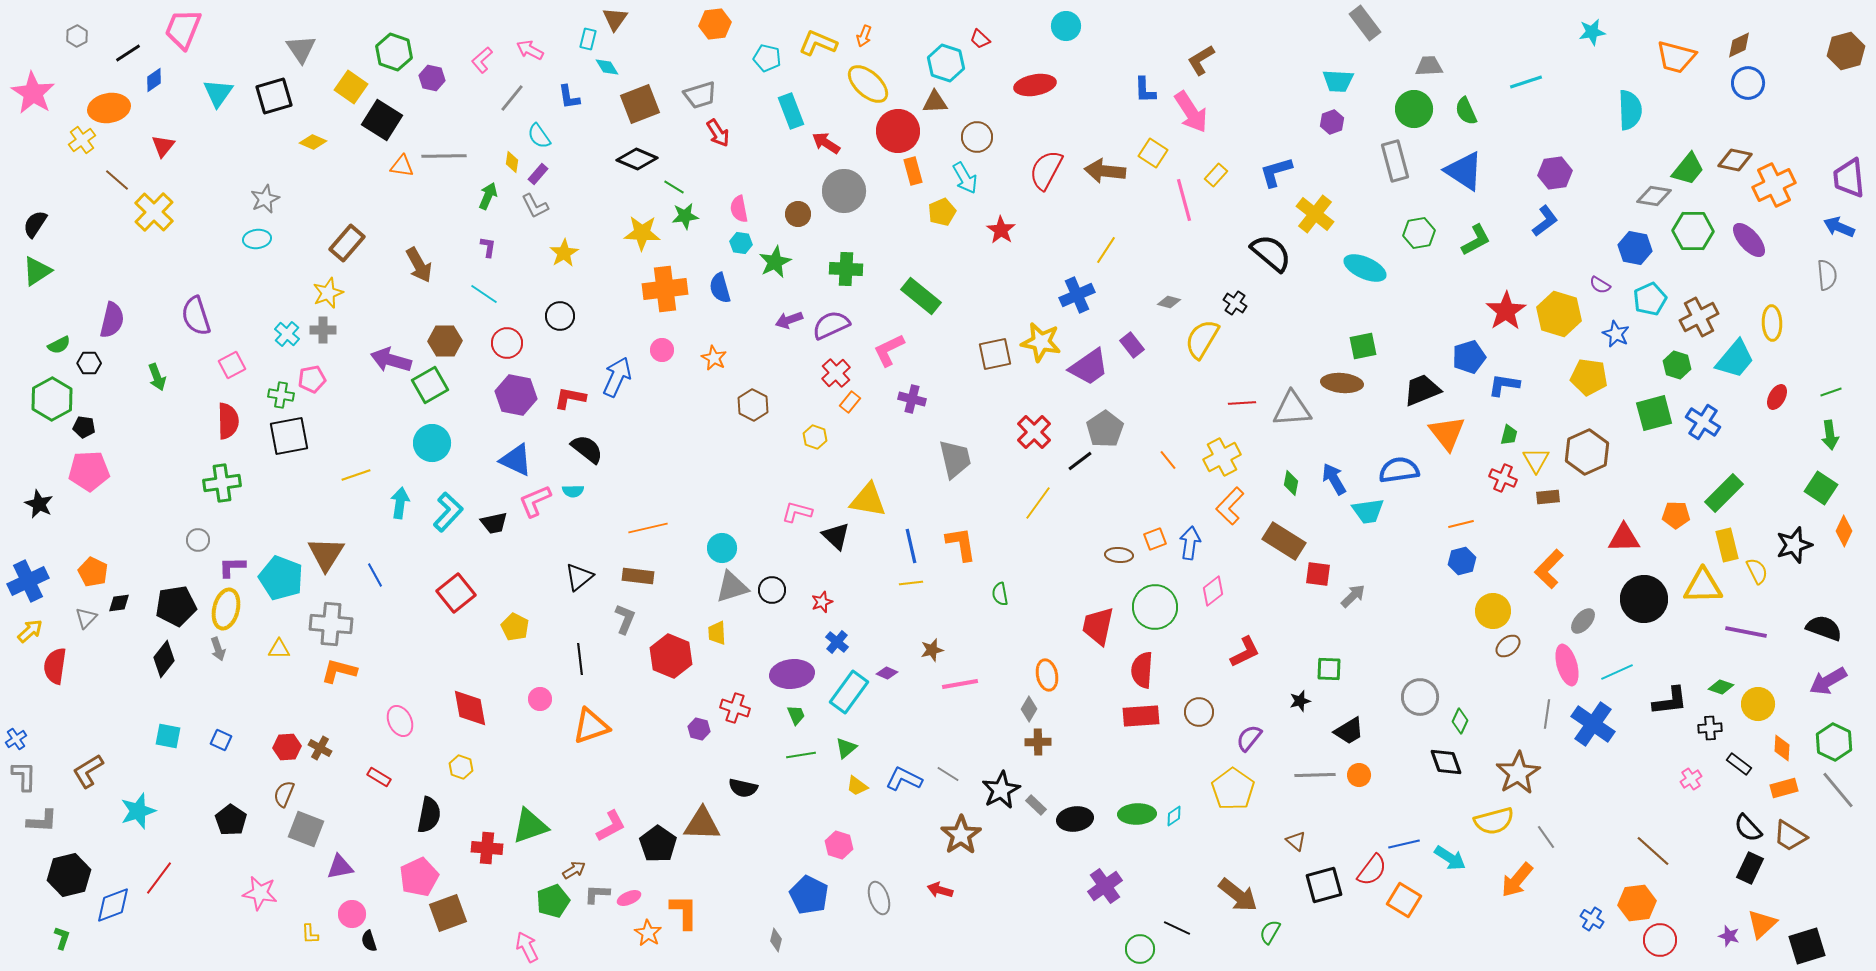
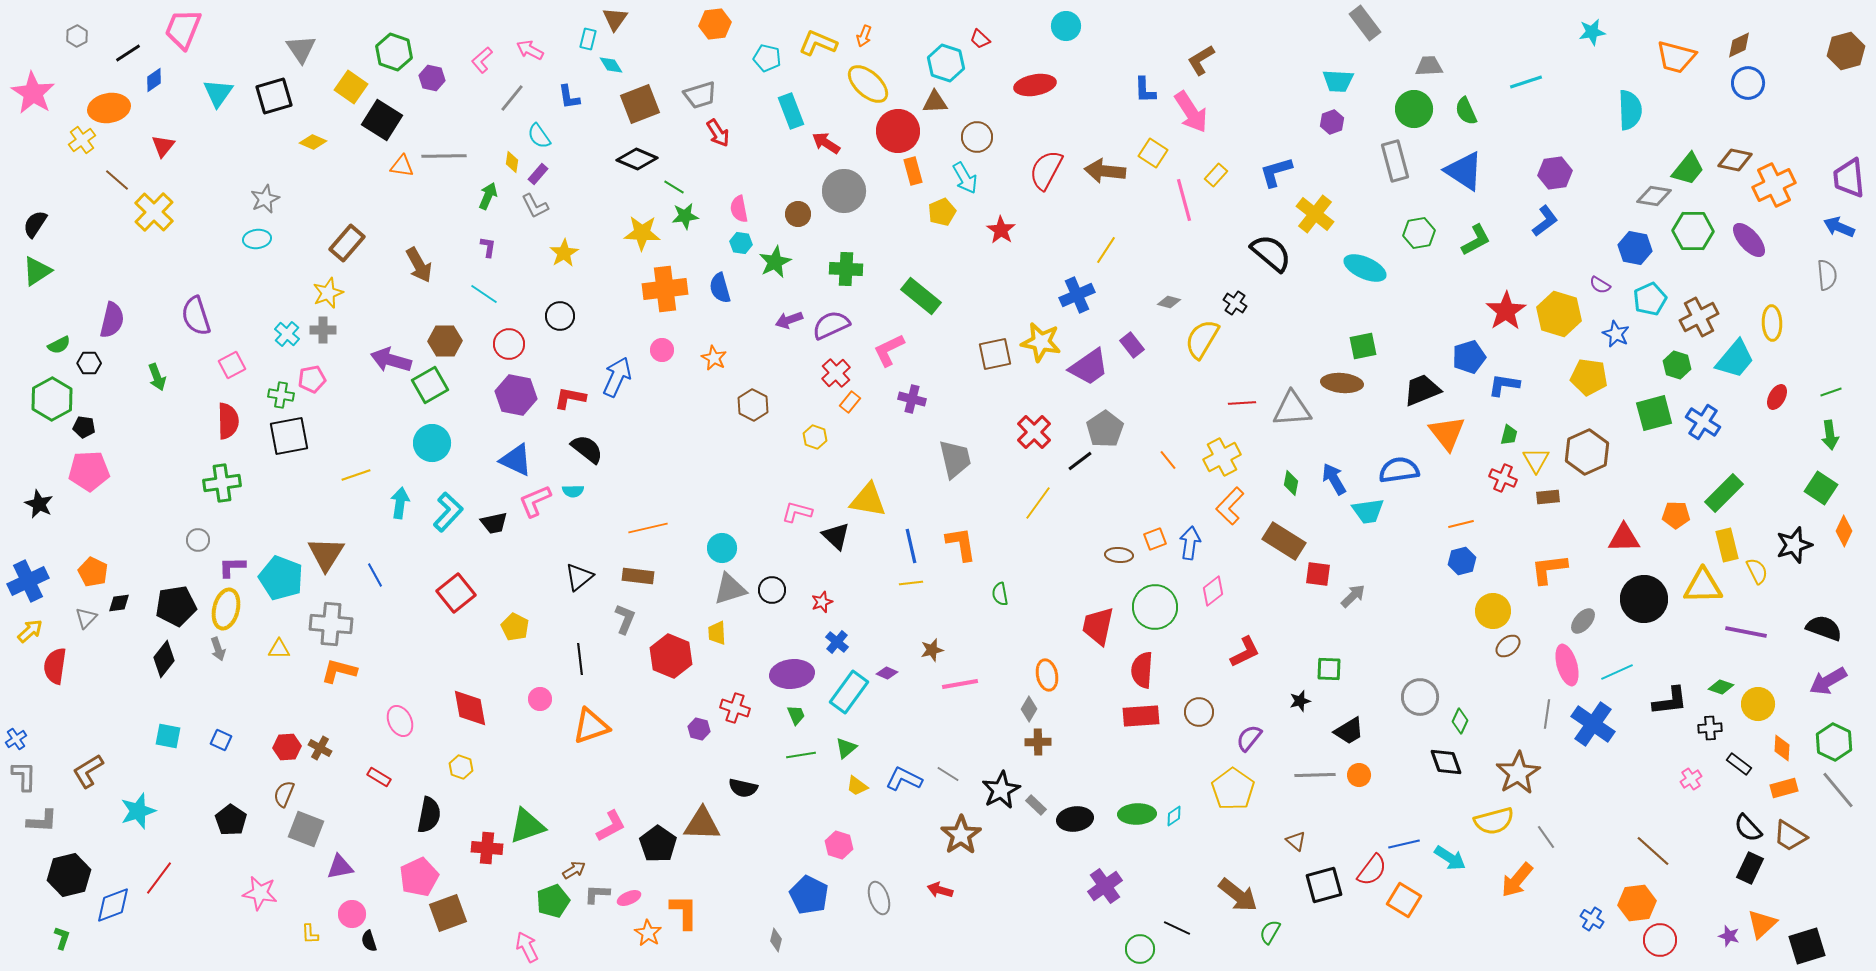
cyan diamond at (607, 67): moved 4 px right, 2 px up
red circle at (507, 343): moved 2 px right, 1 px down
orange L-shape at (1549, 569): rotated 39 degrees clockwise
gray triangle at (732, 587): moved 2 px left, 2 px down
green triangle at (530, 826): moved 3 px left
